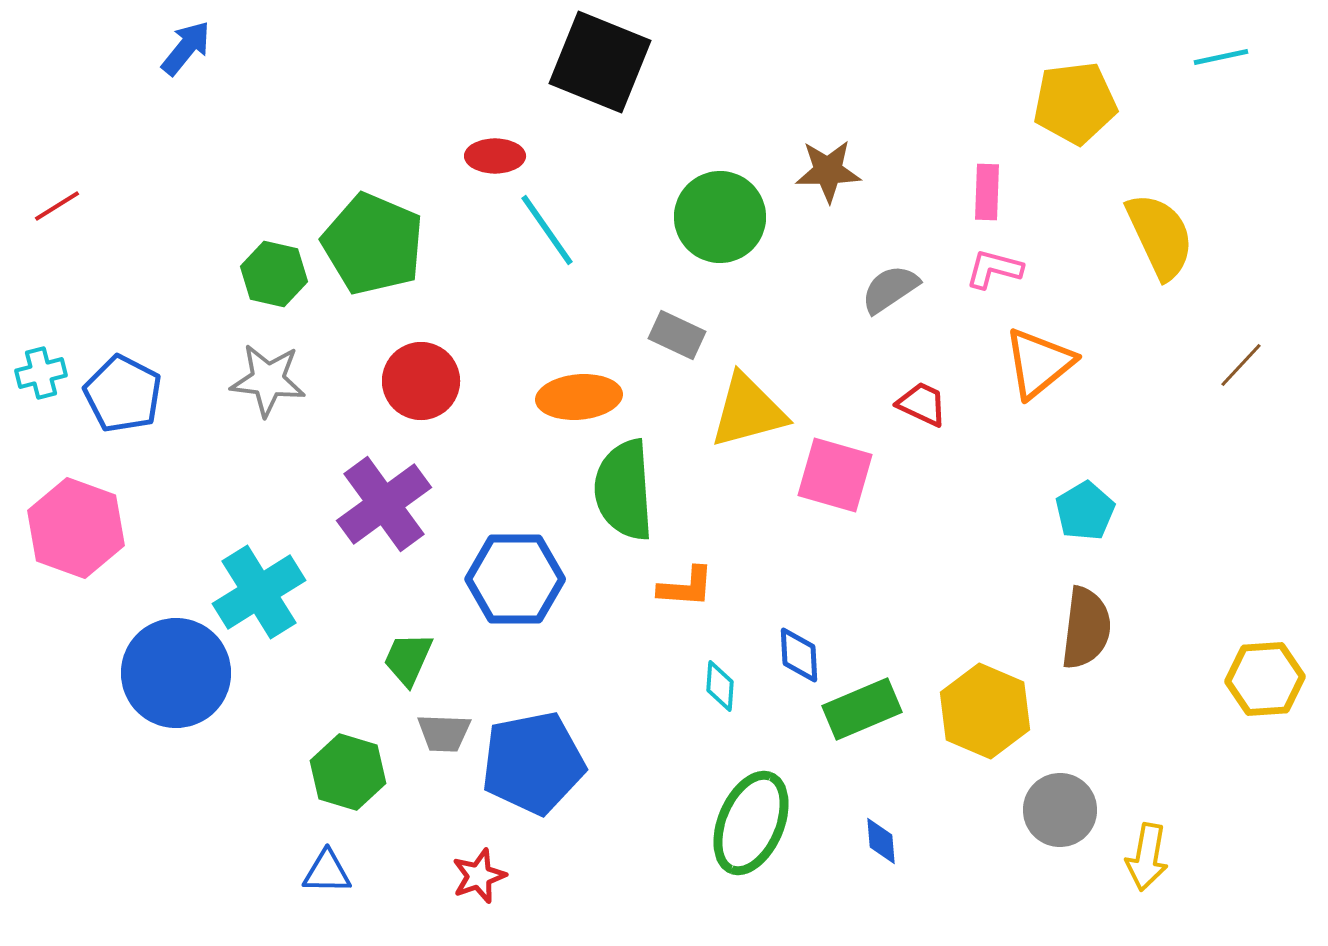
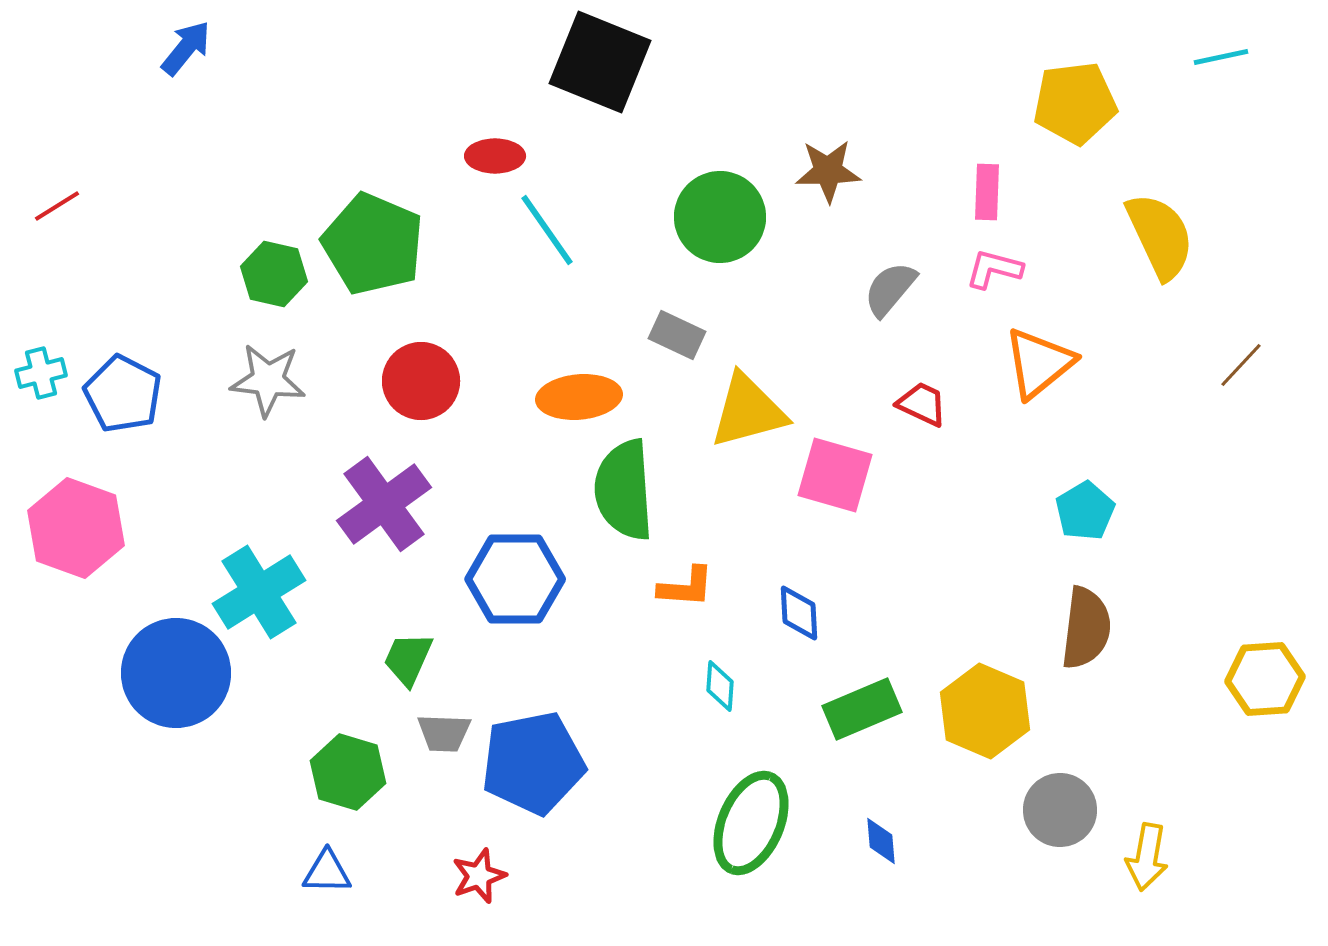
gray semicircle at (890, 289): rotated 16 degrees counterclockwise
blue diamond at (799, 655): moved 42 px up
